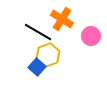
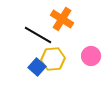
black line: moved 3 px down
pink circle: moved 20 px down
yellow hexagon: moved 5 px right, 4 px down; rotated 15 degrees clockwise
